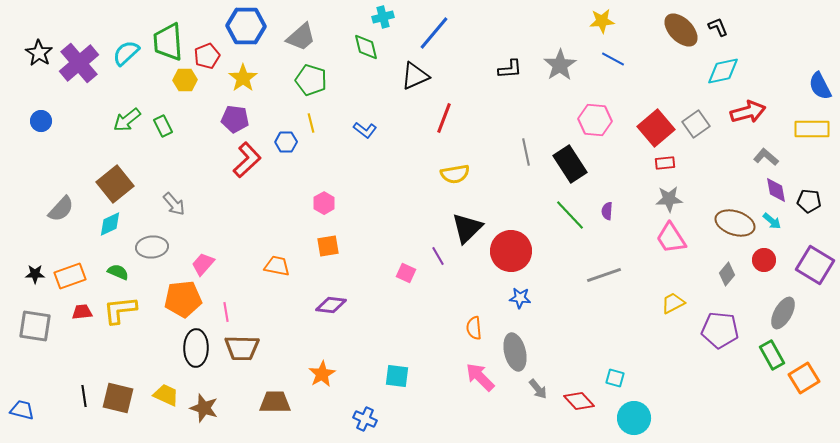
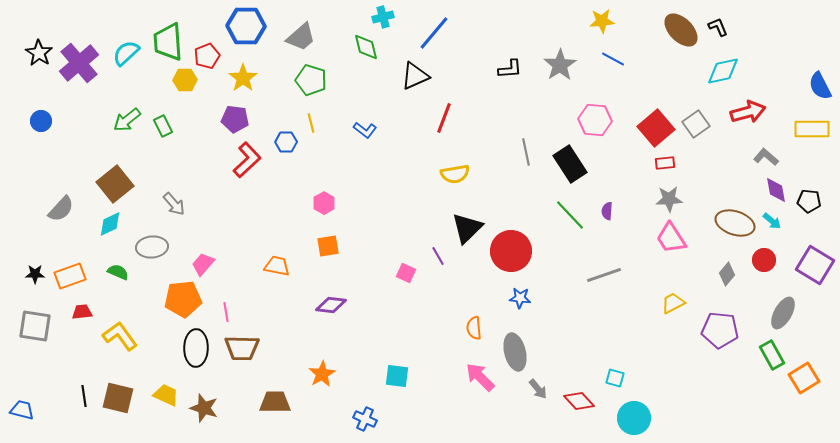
yellow L-shape at (120, 310): moved 26 px down; rotated 60 degrees clockwise
